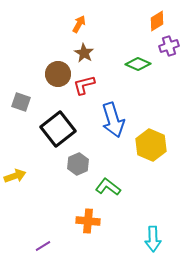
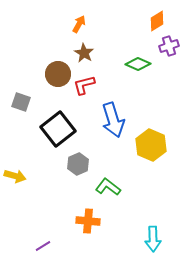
yellow arrow: rotated 35 degrees clockwise
